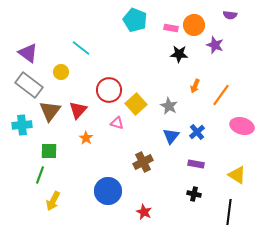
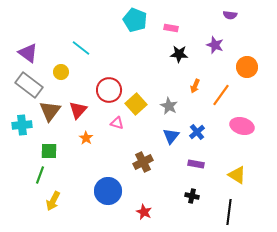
orange circle: moved 53 px right, 42 px down
black cross: moved 2 px left, 2 px down
